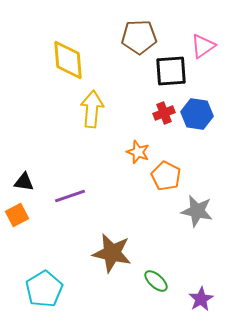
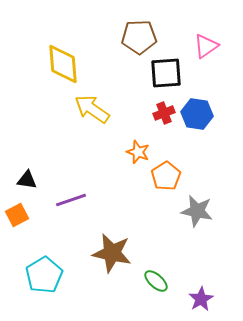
pink triangle: moved 3 px right
yellow diamond: moved 5 px left, 4 px down
black square: moved 5 px left, 2 px down
yellow arrow: rotated 60 degrees counterclockwise
orange pentagon: rotated 12 degrees clockwise
black triangle: moved 3 px right, 2 px up
purple line: moved 1 px right, 4 px down
cyan pentagon: moved 14 px up
